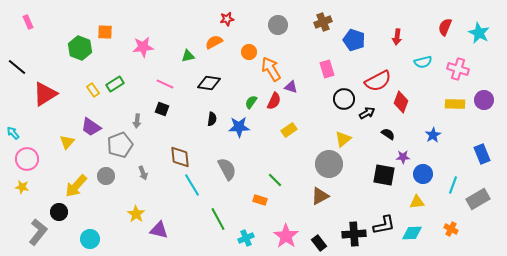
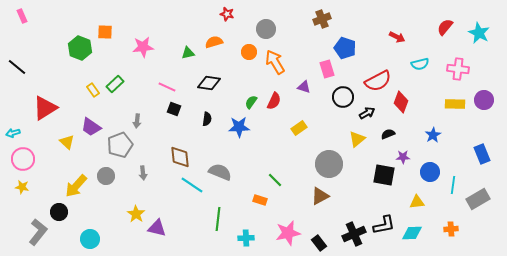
red star at (227, 19): moved 5 px up; rotated 24 degrees clockwise
pink rectangle at (28, 22): moved 6 px left, 6 px up
brown cross at (323, 22): moved 1 px left, 3 px up
gray circle at (278, 25): moved 12 px left, 4 px down
red semicircle at (445, 27): rotated 18 degrees clockwise
red arrow at (397, 37): rotated 70 degrees counterclockwise
blue pentagon at (354, 40): moved 9 px left, 8 px down
orange semicircle at (214, 42): rotated 12 degrees clockwise
green triangle at (188, 56): moved 3 px up
cyan semicircle at (423, 62): moved 3 px left, 2 px down
orange arrow at (271, 69): moved 4 px right, 7 px up
pink cross at (458, 69): rotated 10 degrees counterclockwise
green rectangle at (115, 84): rotated 12 degrees counterclockwise
pink line at (165, 84): moved 2 px right, 3 px down
purple triangle at (291, 87): moved 13 px right
red triangle at (45, 94): moved 14 px down
black circle at (344, 99): moved 1 px left, 2 px up
black square at (162, 109): moved 12 px right
black semicircle at (212, 119): moved 5 px left
yellow rectangle at (289, 130): moved 10 px right, 2 px up
cyan arrow at (13, 133): rotated 64 degrees counterclockwise
black semicircle at (388, 134): rotated 56 degrees counterclockwise
yellow triangle at (343, 139): moved 14 px right
yellow triangle at (67, 142): rotated 28 degrees counterclockwise
pink circle at (27, 159): moved 4 px left
gray semicircle at (227, 169): moved 7 px left, 3 px down; rotated 40 degrees counterclockwise
gray arrow at (143, 173): rotated 16 degrees clockwise
blue circle at (423, 174): moved 7 px right, 2 px up
cyan line at (192, 185): rotated 25 degrees counterclockwise
cyan line at (453, 185): rotated 12 degrees counterclockwise
green line at (218, 219): rotated 35 degrees clockwise
orange cross at (451, 229): rotated 32 degrees counterclockwise
purple triangle at (159, 230): moved 2 px left, 2 px up
black cross at (354, 234): rotated 20 degrees counterclockwise
pink star at (286, 236): moved 2 px right, 3 px up; rotated 25 degrees clockwise
cyan cross at (246, 238): rotated 21 degrees clockwise
